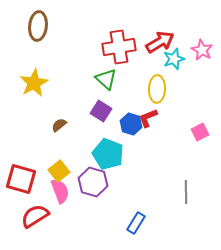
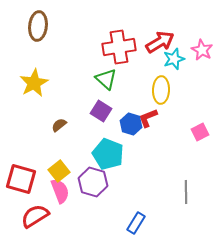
yellow ellipse: moved 4 px right, 1 px down
